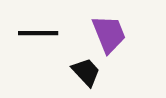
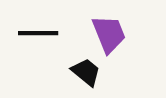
black trapezoid: rotated 8 degrees counterclockwise
